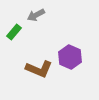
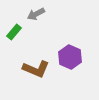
gray arrow: moved 1 px up
brown L-shape: moved 3 px left
